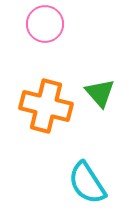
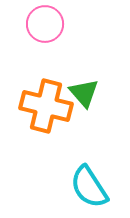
green triangle: moved 16 px left
cyan semicircle: moved 2 px right, 4 px down
